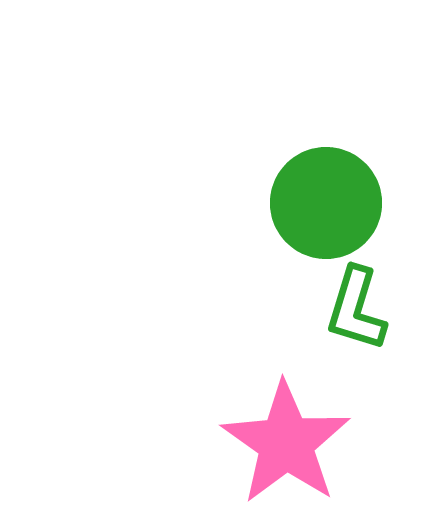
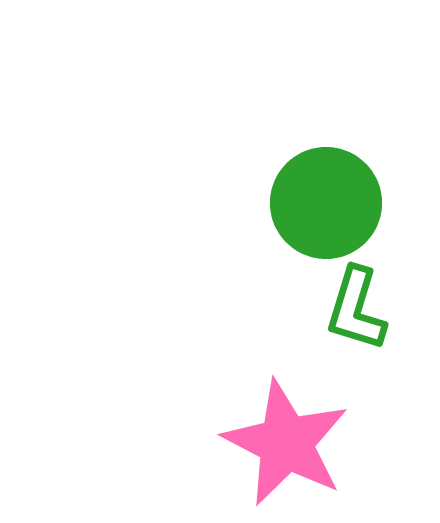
pink star: rotated 8 degrees counterclockwise
